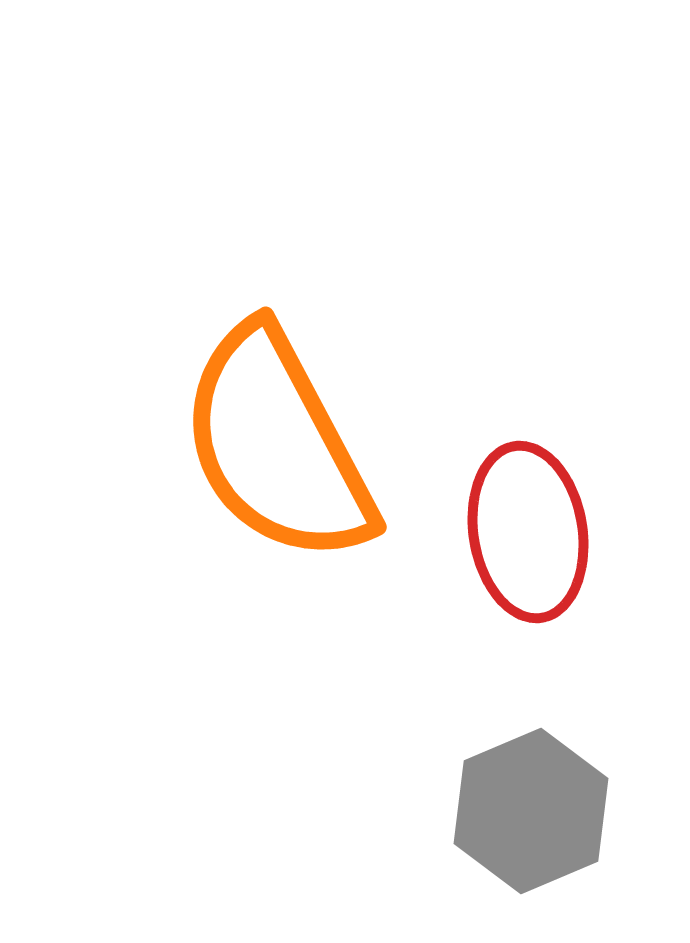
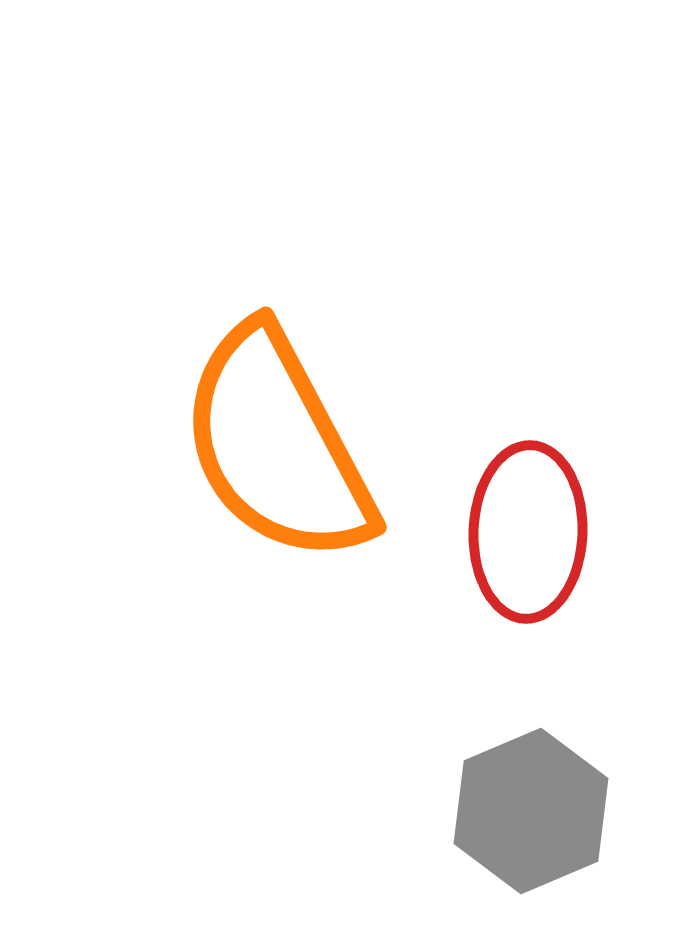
red ellipse: rotated 11 degrees clockwise
